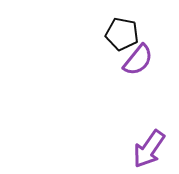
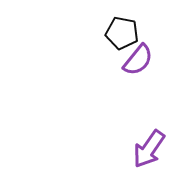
black pentagon: moved 1 px up
